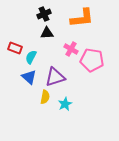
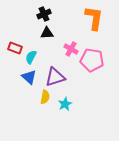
orange L-shape: moved 12 px right; rotated 75 degrees counterclockwise
